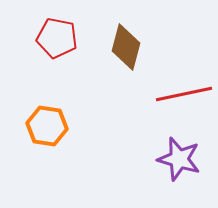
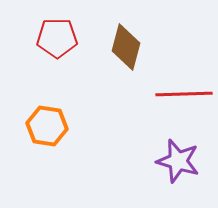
red pentagon: rotated 12 degrees counterclockwise
red line: rotated 10 degrees clockwise
purple star: moved 1 px left, 2 px down
